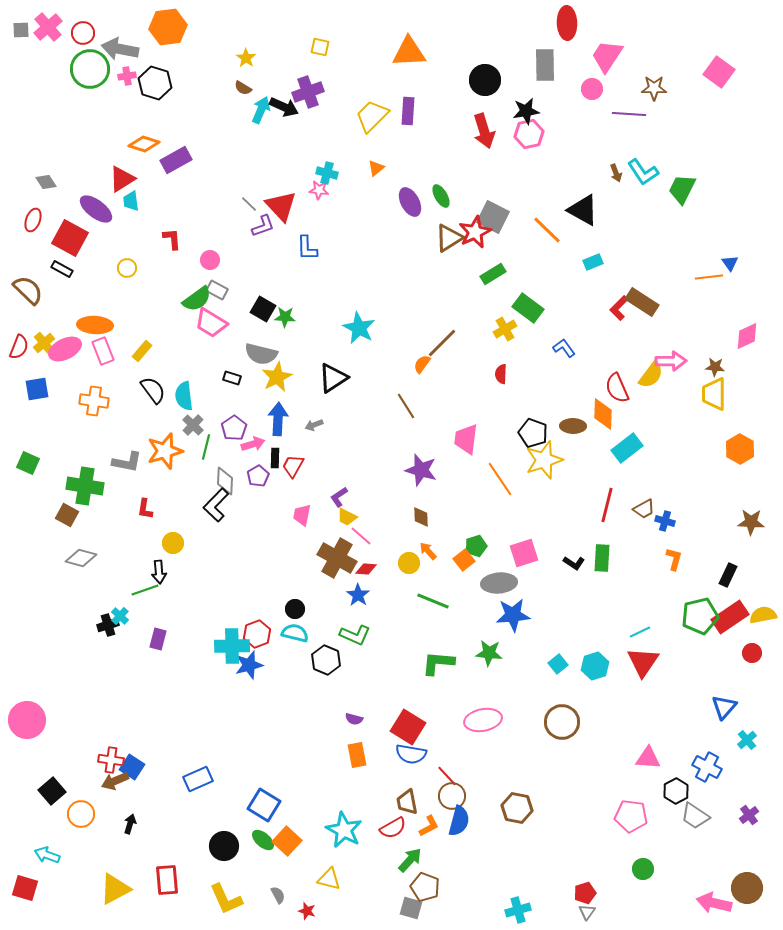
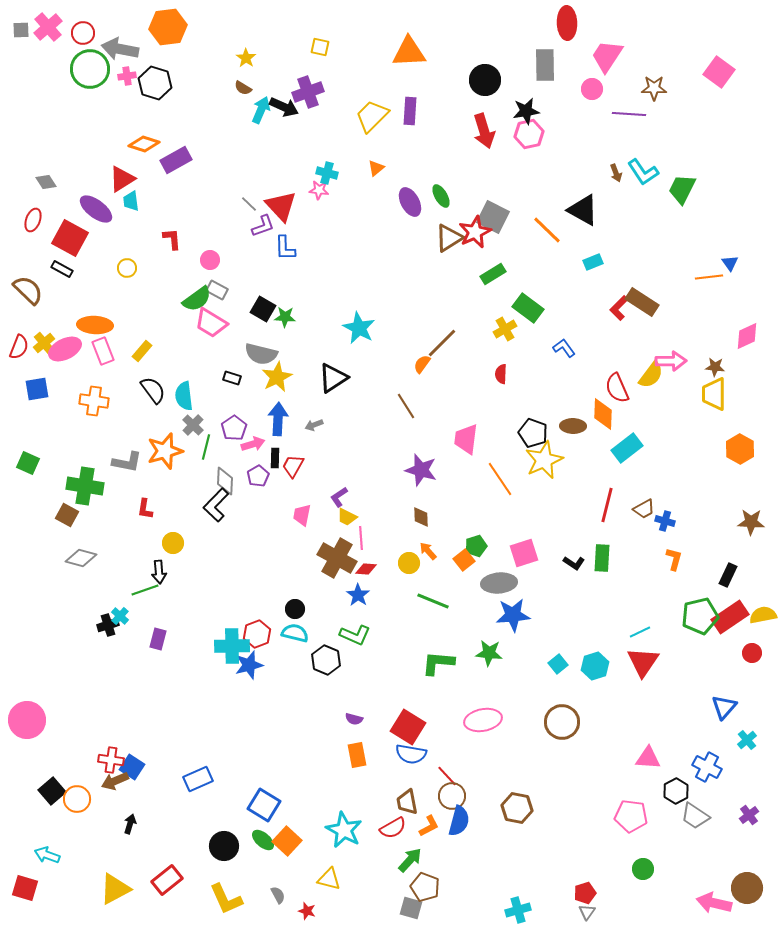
purple rectangle at (408, 111): moved 2 px right
blue L-shape at (307, 248): moved 22 px left
yellow star at (544, 460): rotated 6 degrees counterclockwise
pink line at (361, 536): moved 2 px down; rotated 45 degrees clockwise
orange circle at (81, 814): moved 4 px left, 15 px up
red rectangle at (167, 880): rotated 56 degrees clockwise
